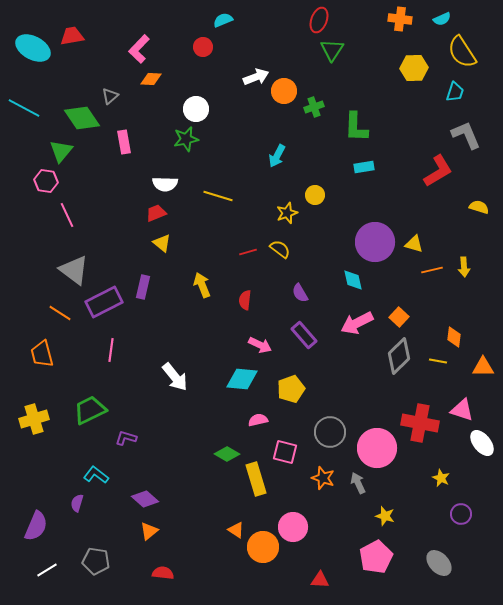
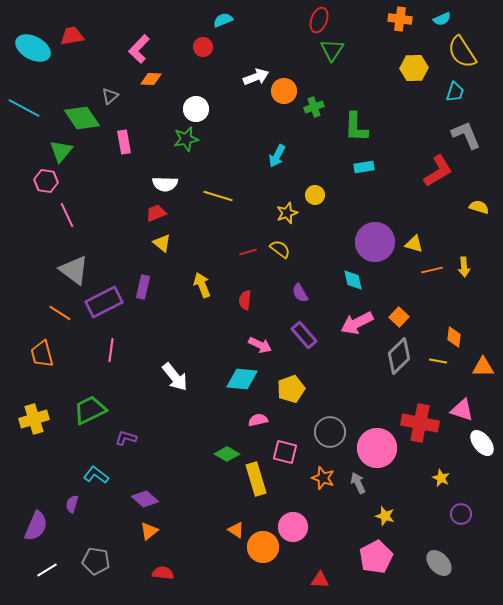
purple semicircle at (77, 503): moved 5 px left, 1 px down
